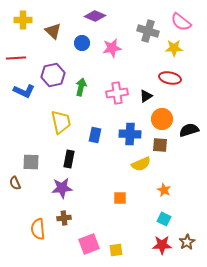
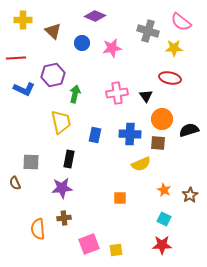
green arrow: moved 6 px left, 7 px down
blue L-shape: moved 2 px up
black triangle: rotated 32 degrees counterclockwise
brown square: moved 2 px left, 2 px up
brown star: moved 3 px right, 47 px up
